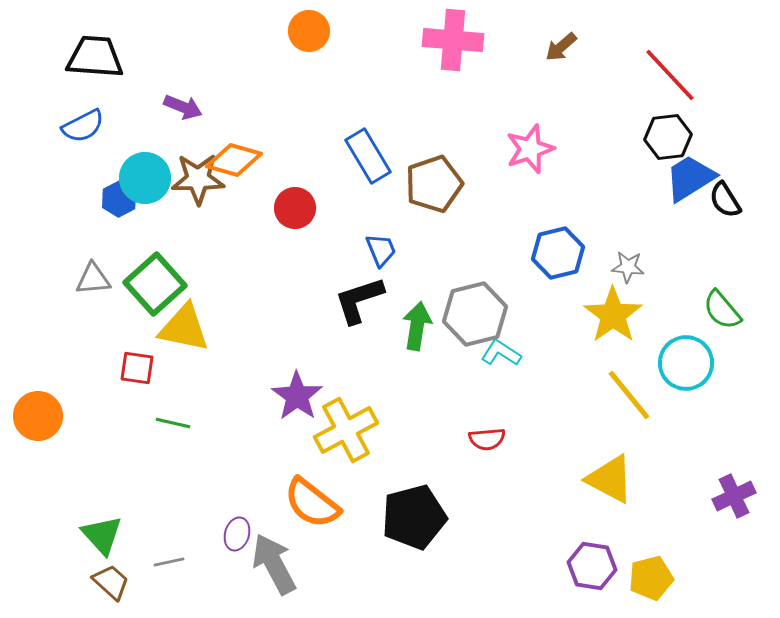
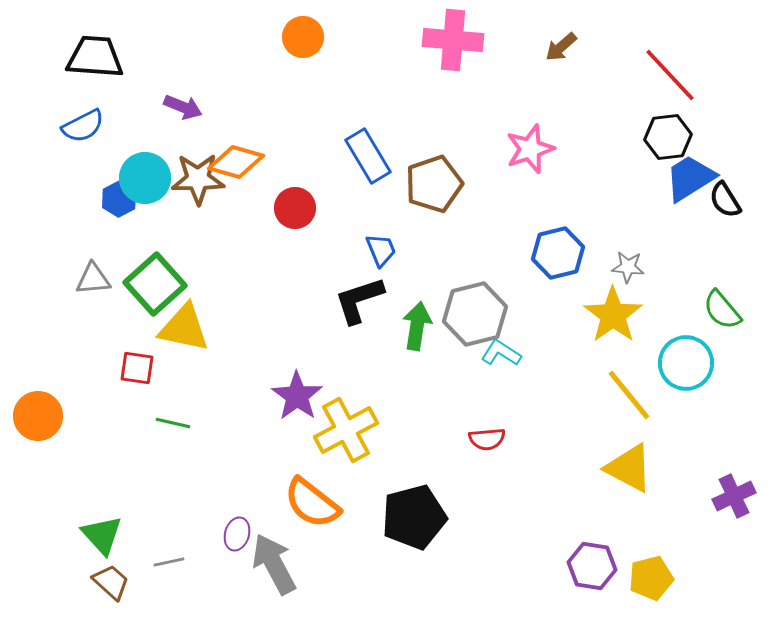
orange circle at (309, 31): moved 6 px left, 6 px down
orange diamond at (234, 160): moved 2 px right, 2 px down
yellow triangle at (610, 479): moved 19 px right, 11 px up
